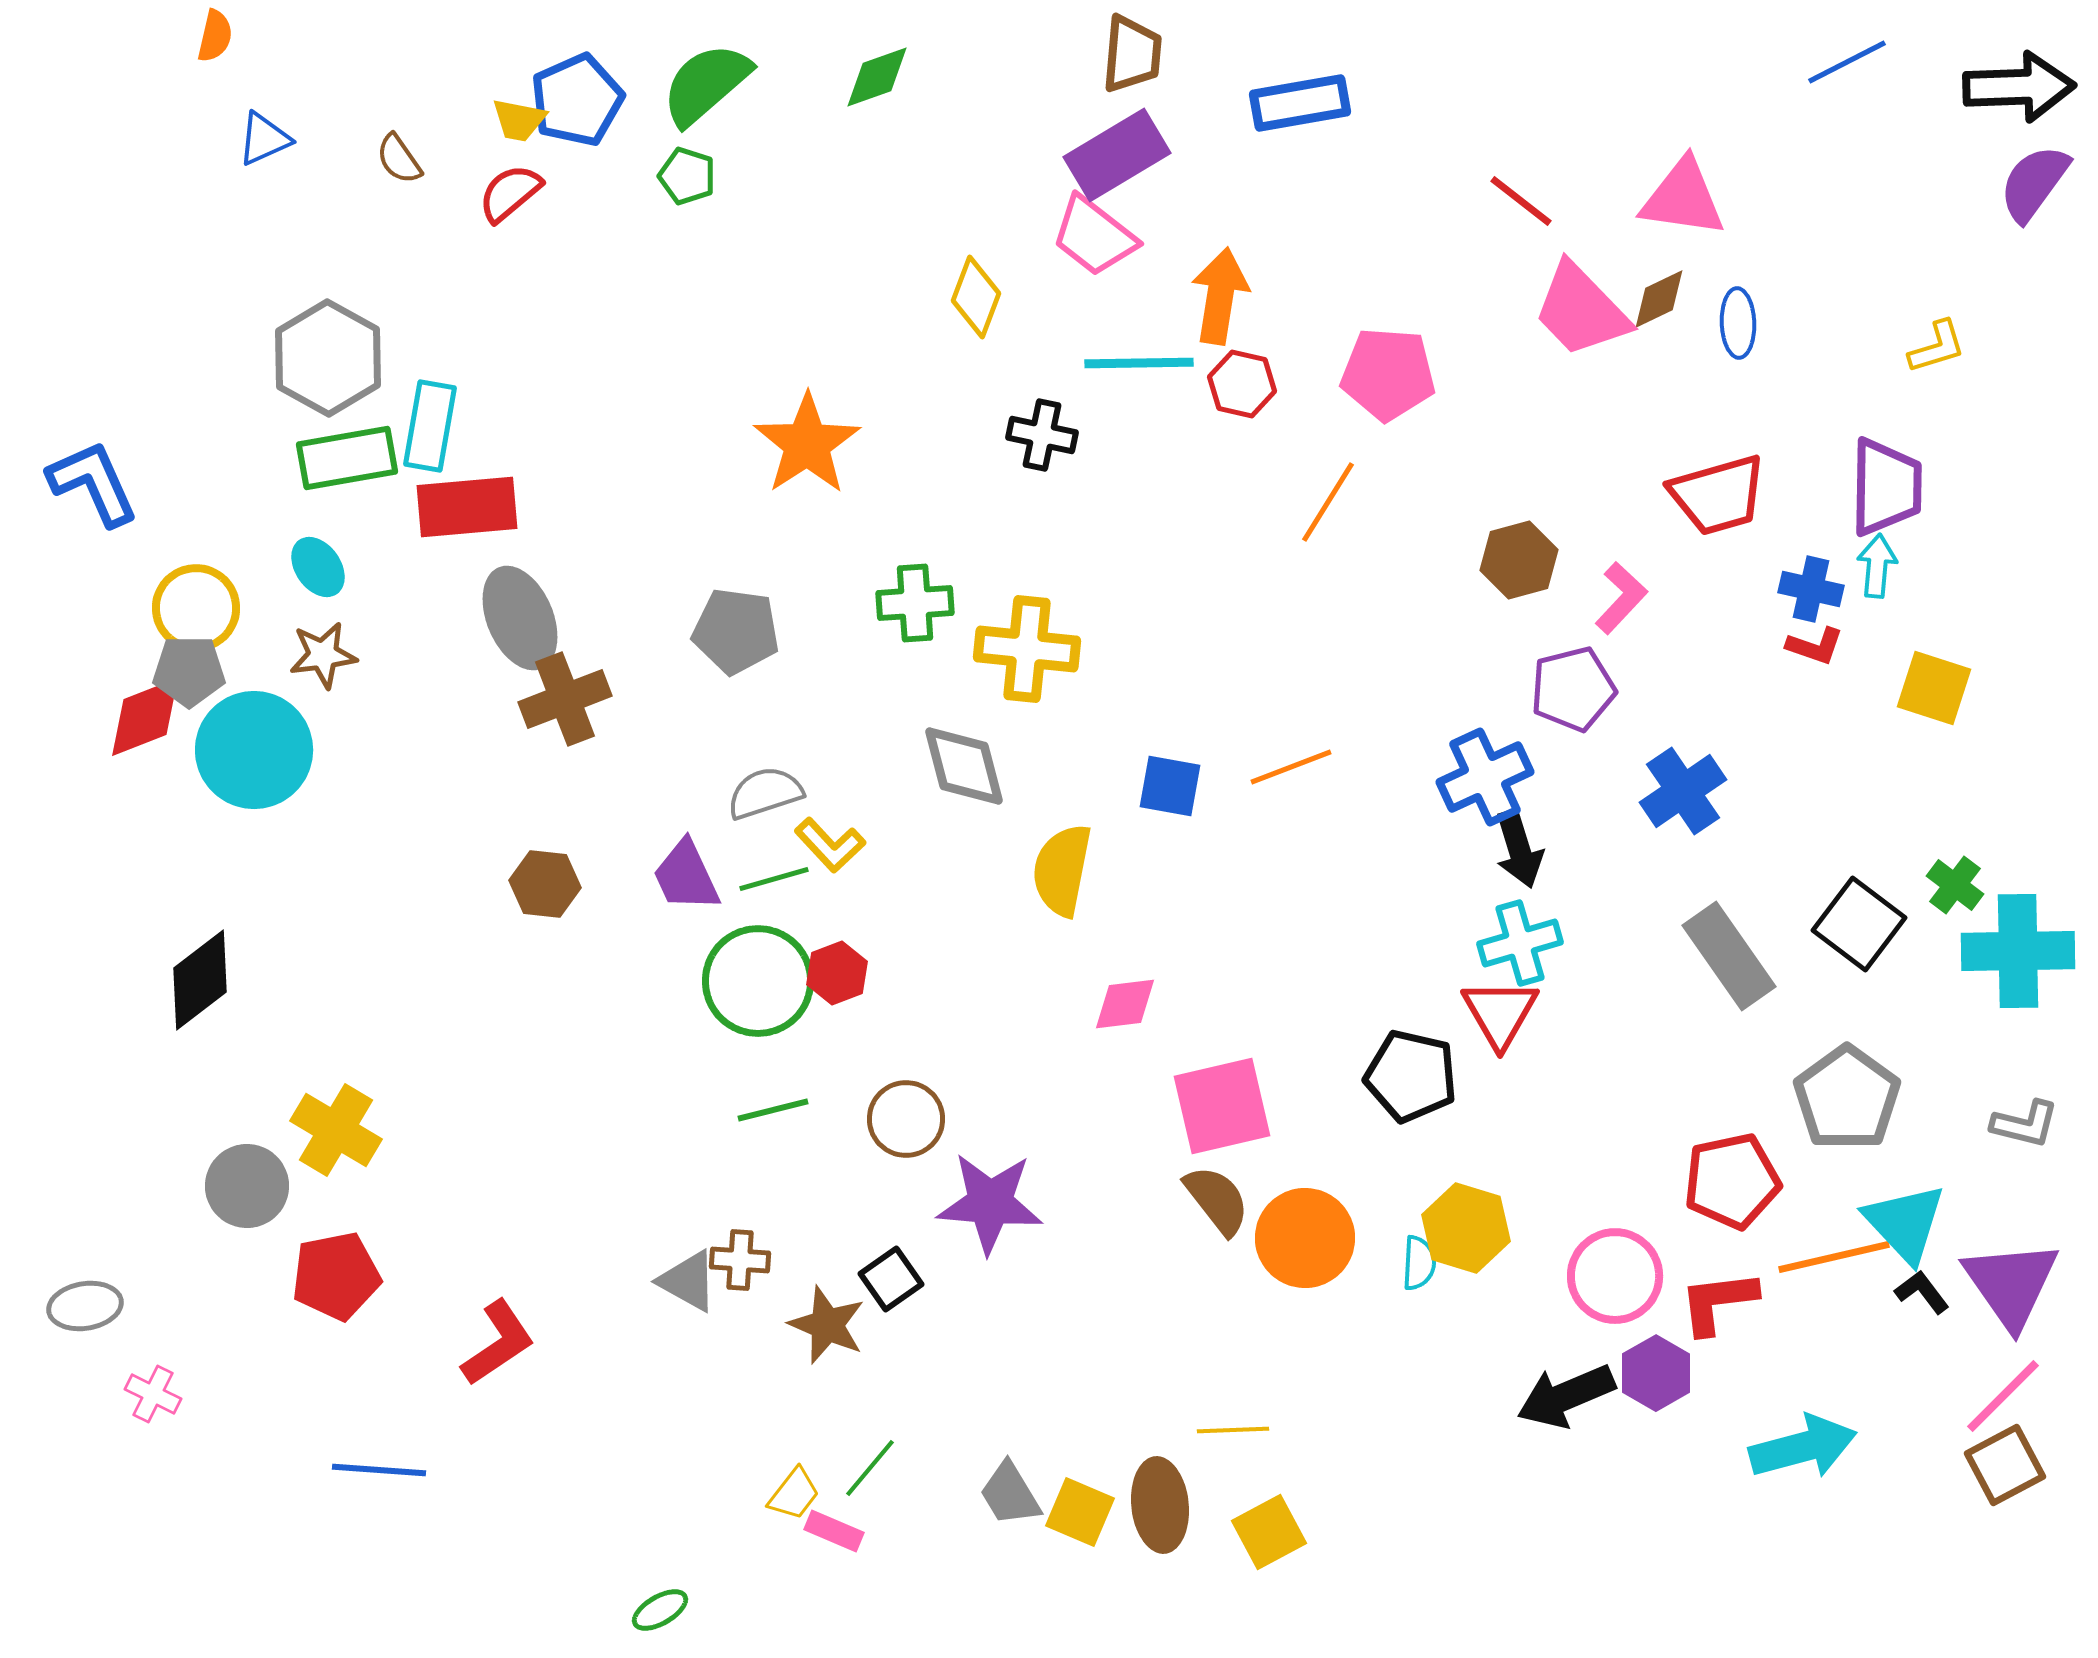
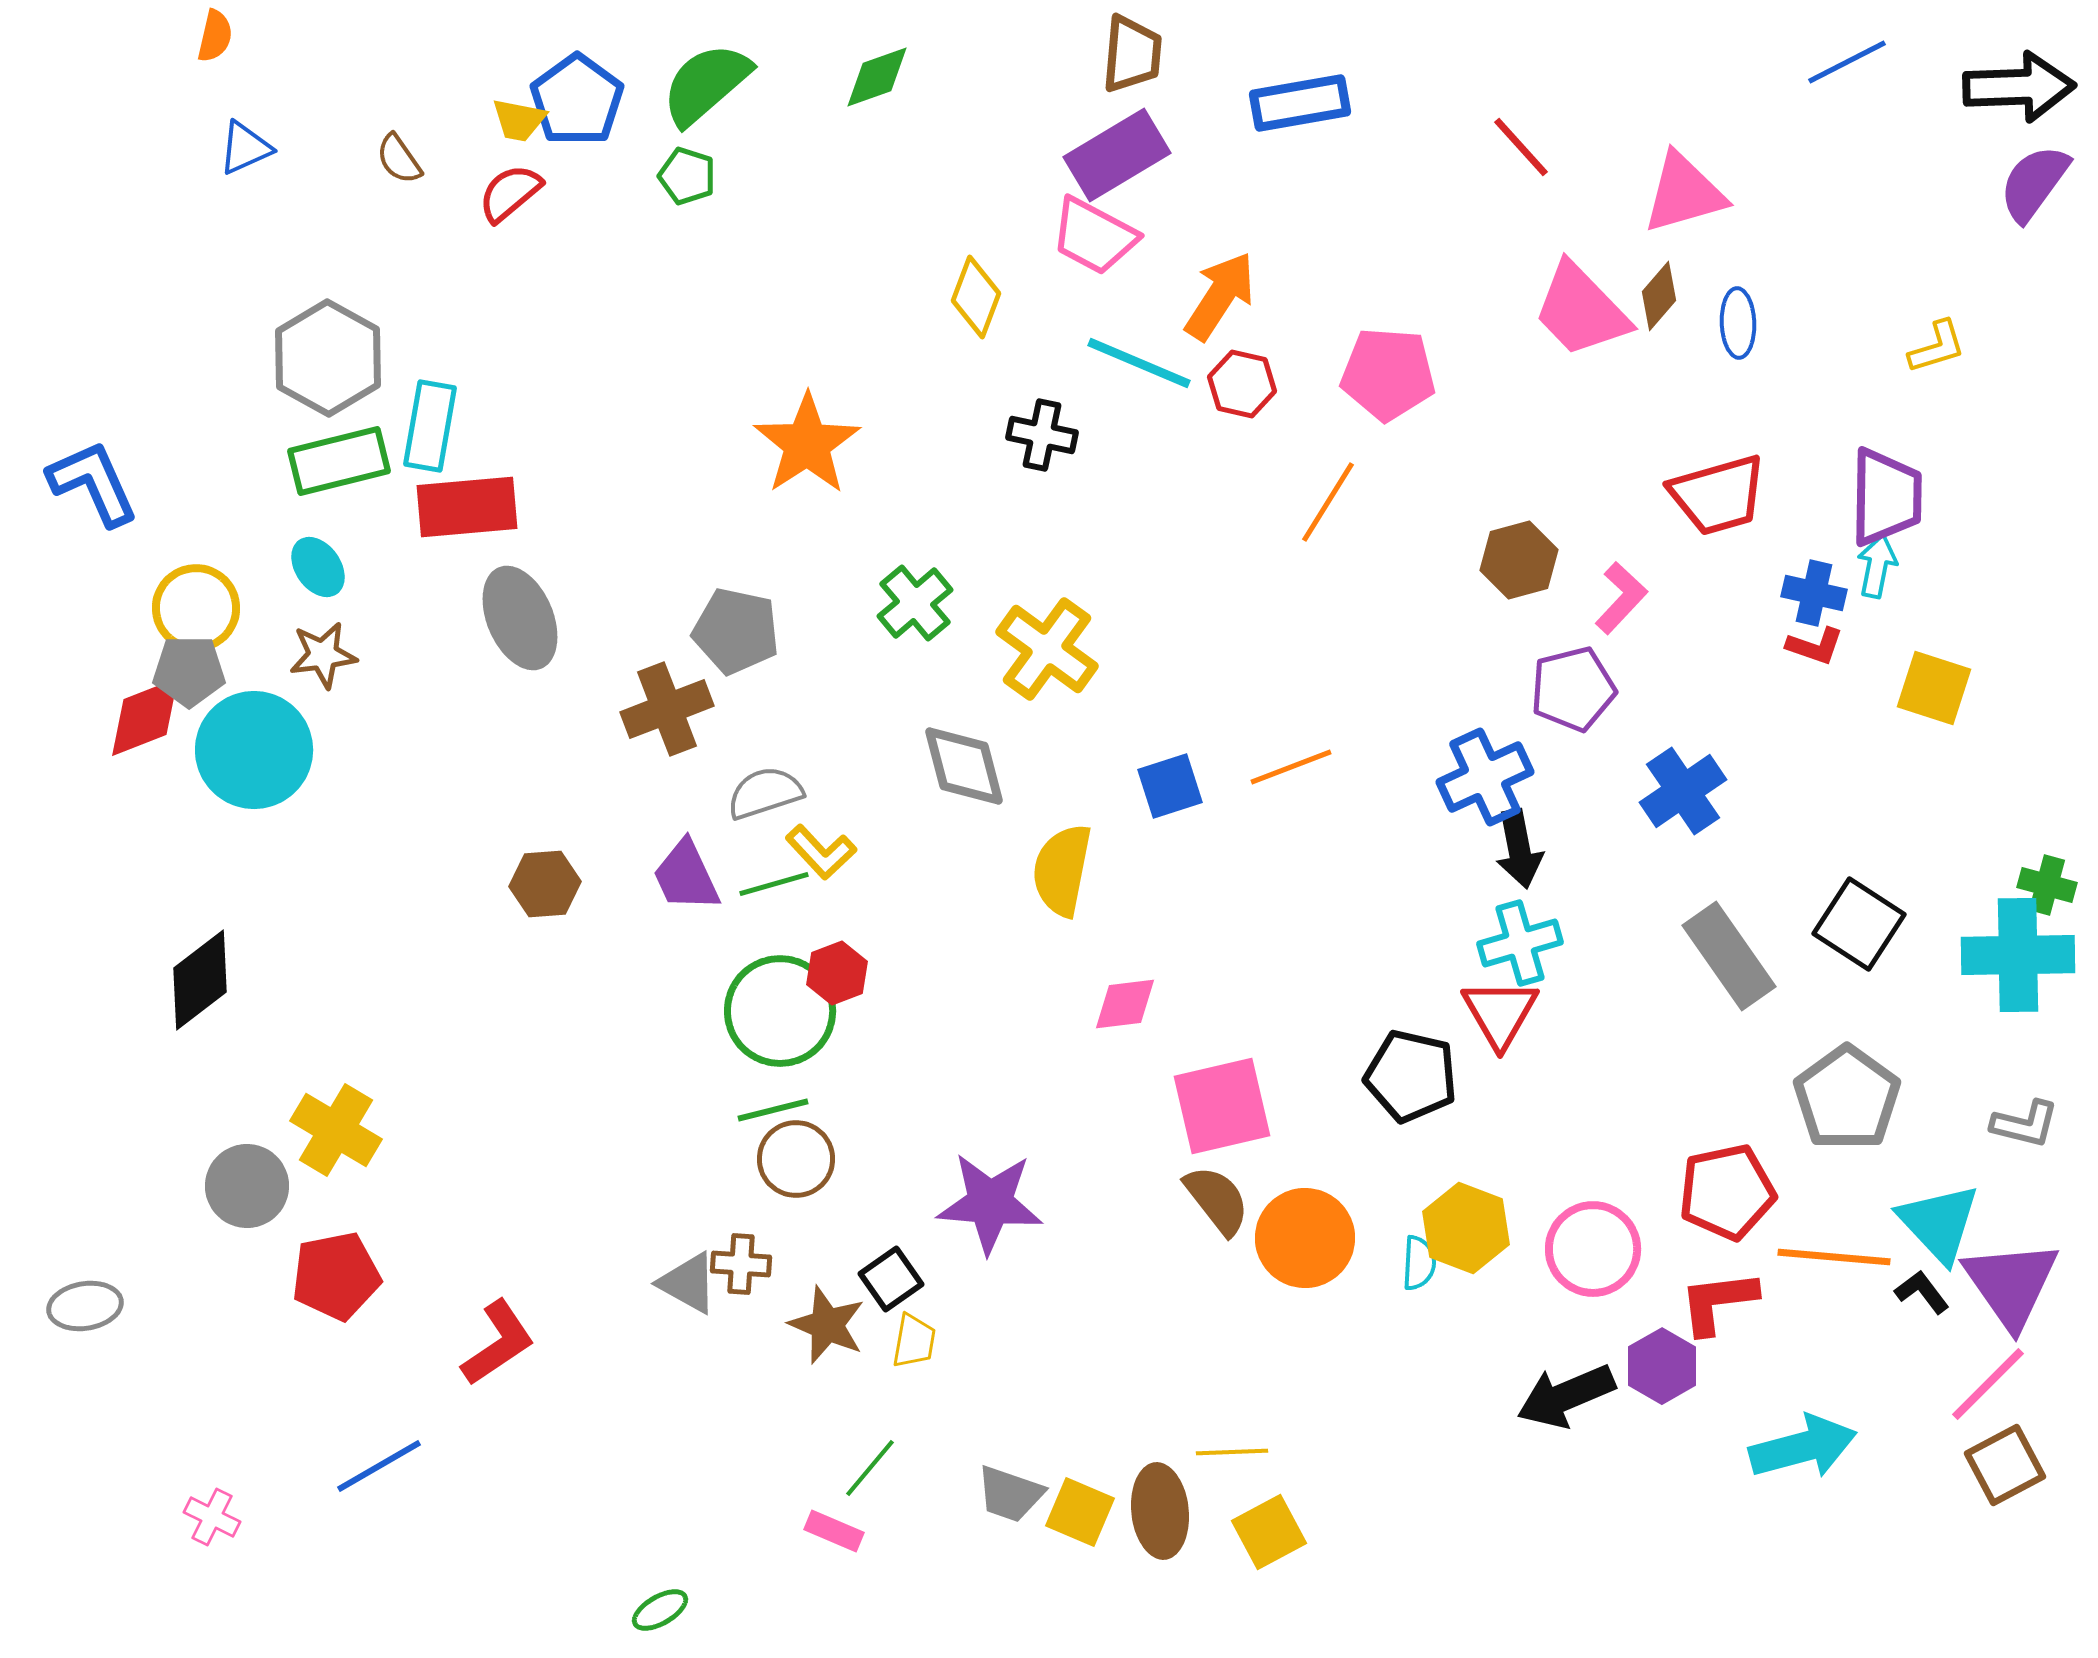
blue pentagon at (577, 100): rotated 12 degrees counterclockwise
blue triangle at (264, 139): moved 19 px left, 9 px down
pink triangle at (1683, 198): moved 1 px right, 5 px up; rotated 24 degrees counterclockwise
red line at (1521, 201): moved 54 px up; rotated 10 degrees clockwise
pink trapezoid at (1094, 236): rotated 10 degrees counterclockwise
orange arrow at (1220, 296): rotated 24 degrees clockwise
brown diamond at (1659, 299): moved 3 px up; rotated 24 degrees counterclockwise
cyan line at (1139, 363): rotated 24 degrees clockwise
green rectangle at (347, 458): moved 8 px left, 3 px down; rotated 4 degrees counterclockwise
purple trapezoid at (1886, 487): moved 10 px down
cyan arrow at (1877, 566): rotated 6 degrees clockwise
blue cross at (1811, 589): moved 3 px right, 4 px down
green cross at (915, 603): rotated 36 degrees counterclockwise
gray pentagon at (736, 631): rotated 4 degrees clockwise
yellow cross at (1027, 649): moved 20 px right; rotated 30 degrees clockwise
brown cross at (565, 699): moved 102 px right, 10 px down
blue square at (1170, 786): rotated 28 degrees counterclockwise
yellow L-shape at (830, 845): moved 9 px left, 7 px down
black arrow at (1519, 849): rotated 6 degrees clockwise
green line at (774, 879): moved 5 px down
brown hexagon at (545, 884): rotated 10 degrees counterclockwise
green cross at (1955, 885): moved 92 px right; rotated 22 degrees counterclockwise
black square at (1859, 924): rotated 4 degrees counterclockwise
cyan cross at (2018, 951): moved 4 px down
green circle at (758, 981): moved 22 px right, 30 px down
brown circle at (906, 1119): moved 110 px left, 40 px down
red pentagon at (1732, 1181): moved 5 px left, 11 px down
cyan triangle at (1905, 1223): moved 34 px right
yellow hexagon at (1466, 1228): rotated 4 degrees clockwise
orange line at (1834, 1257): rotated 18 degrees clockwise
brown cross at (740, 1260): moved 1 px right, 4 px down
pink circle at (1615, 1276): moved 22 px left, 27 px up
gray triangle at (688, 1281): moved 2 px down
purple hexagon at (1656, 1373): moved 6 px right, 7 px up
pink cross at (153, 1394): moved 59 px right, 123 px down
pink line at (2003, 1396): moved 15 px left, 12 px up
yellow line at (1233, 1430): moved 1 px left, 22 px down
blue line at (379, 1470): moved 4 px up; rotated 34 degrees counterclockwise
yellow trapezoid at (794, 1494): moved 120 px right, 153 px up; rotated 28 degrees counterclockwise
gray trapezoid at (1010, 1494): rotated 40 degrees counterclockwise
brown ellipse at (1160, 1505): moved 6 px down
